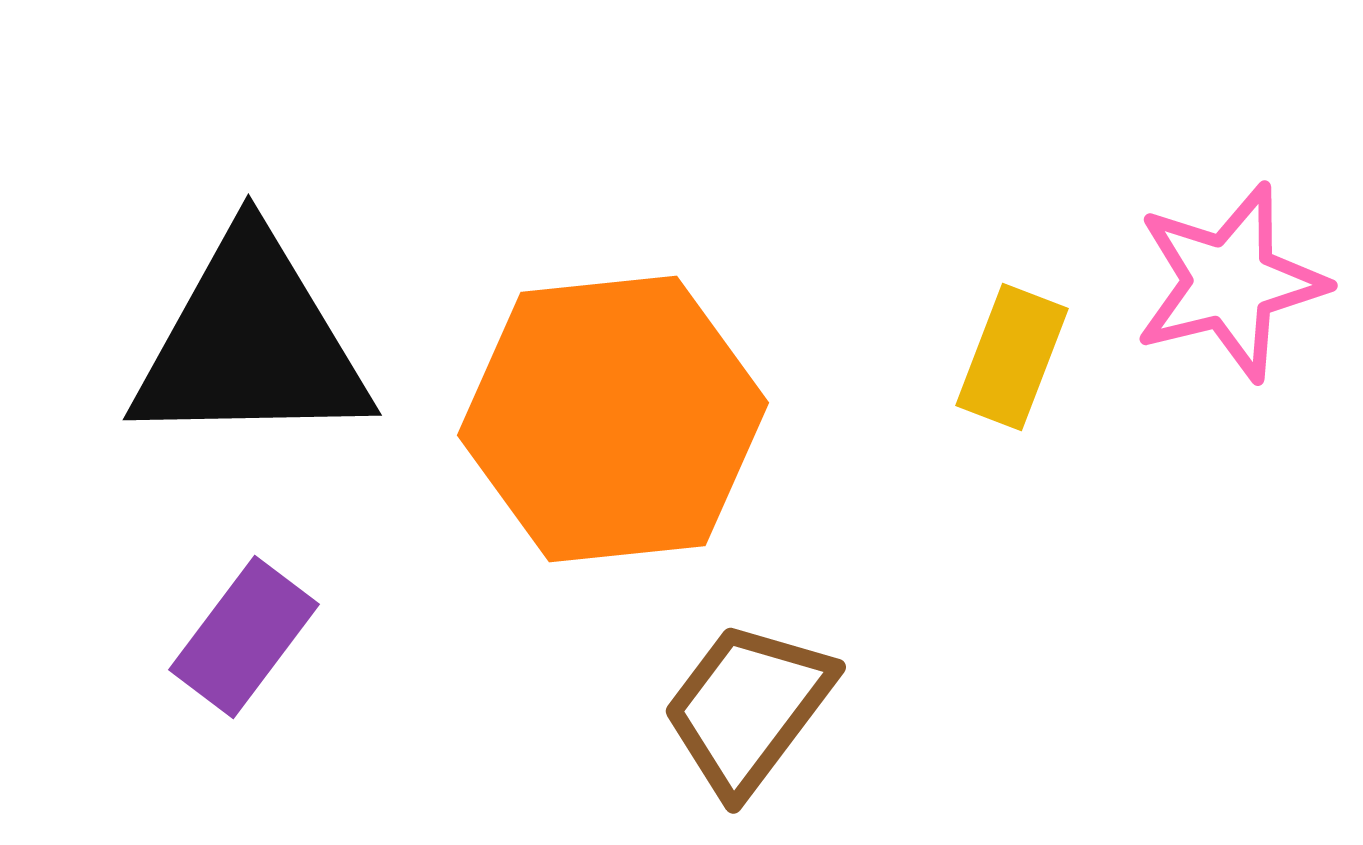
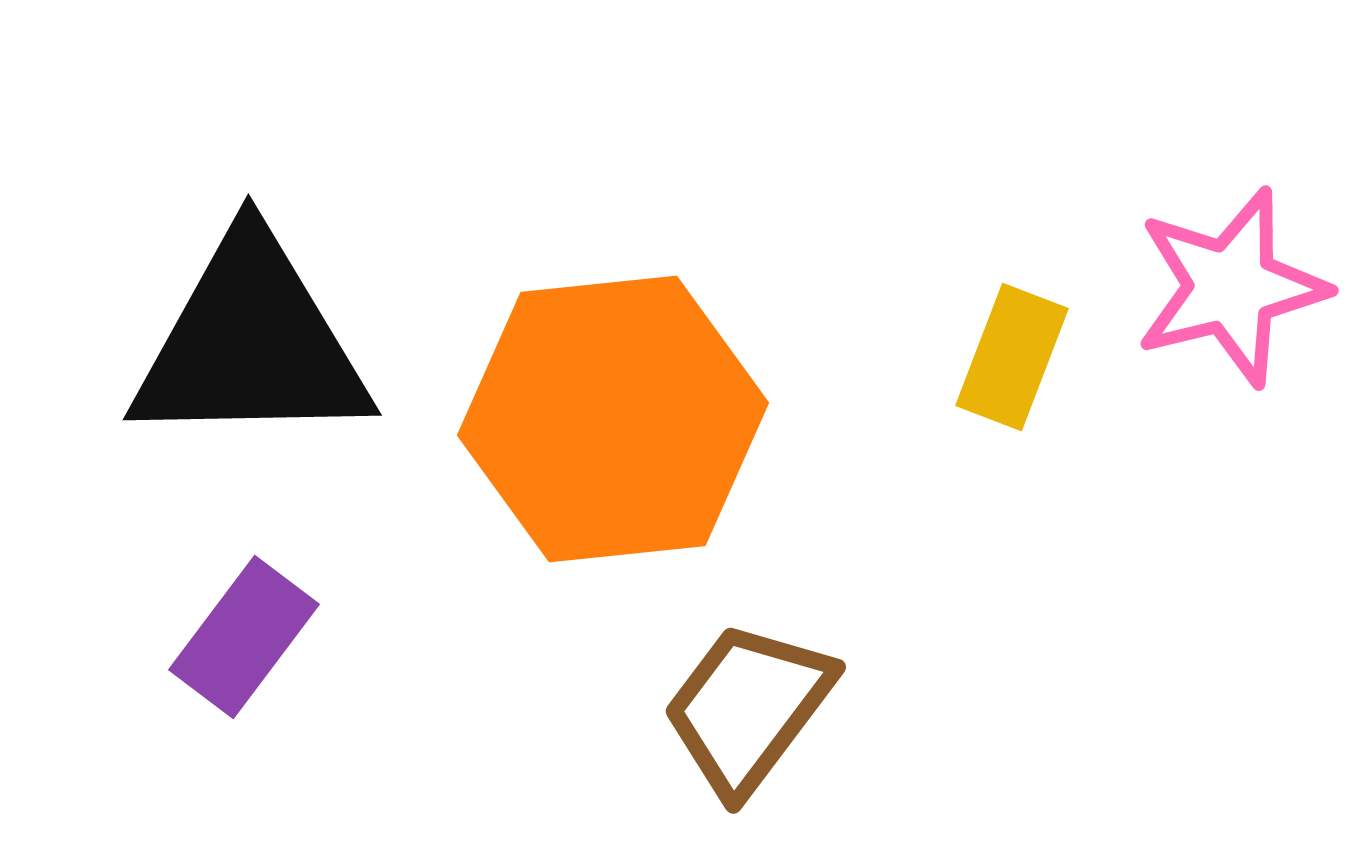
pink star: moved 1 px right, 5 px down
